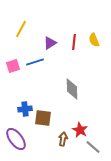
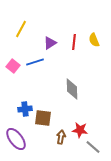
pink square: rotated 32 degrees counterclockwise
red star: rotated 21 degrees counterclockwise
brown arrow: moved 2 px left, 2 px up
